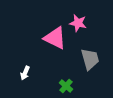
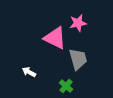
pink star: rotated 24 degrees counterclockwise
gray trapezoid: moved 12 px left
white arrow: moved 4 px right, 1 px up; rotated 96 degrees clockwise
